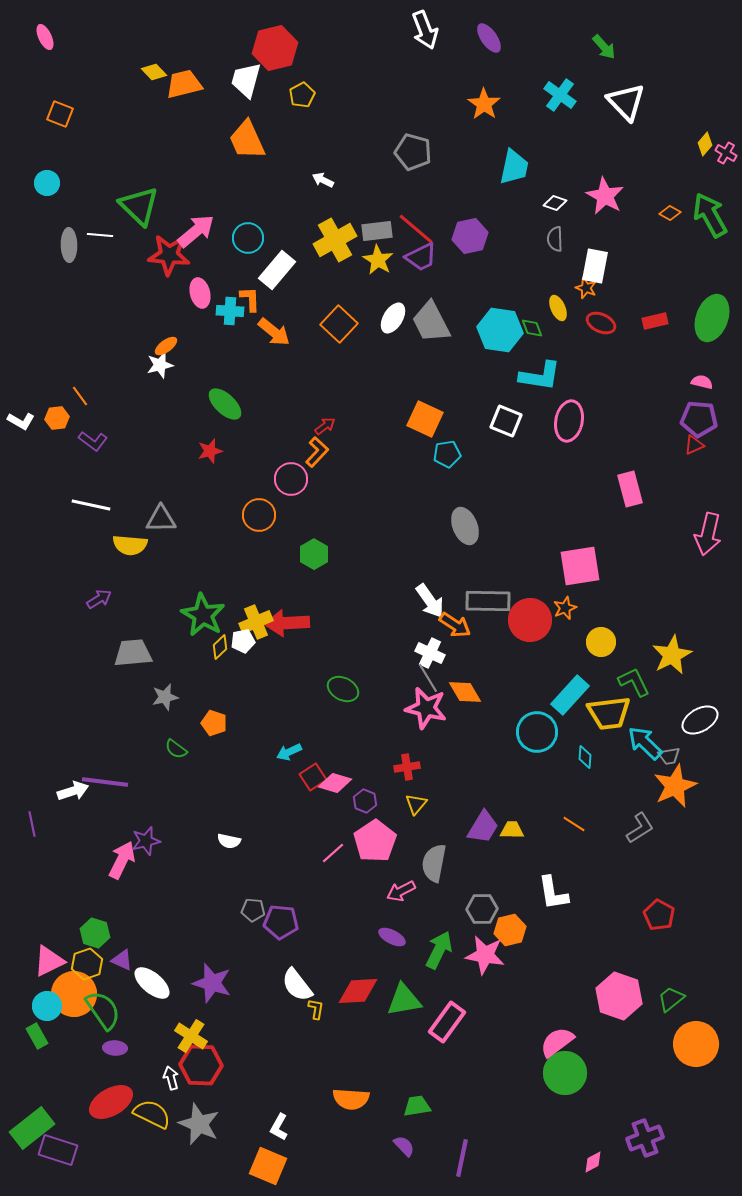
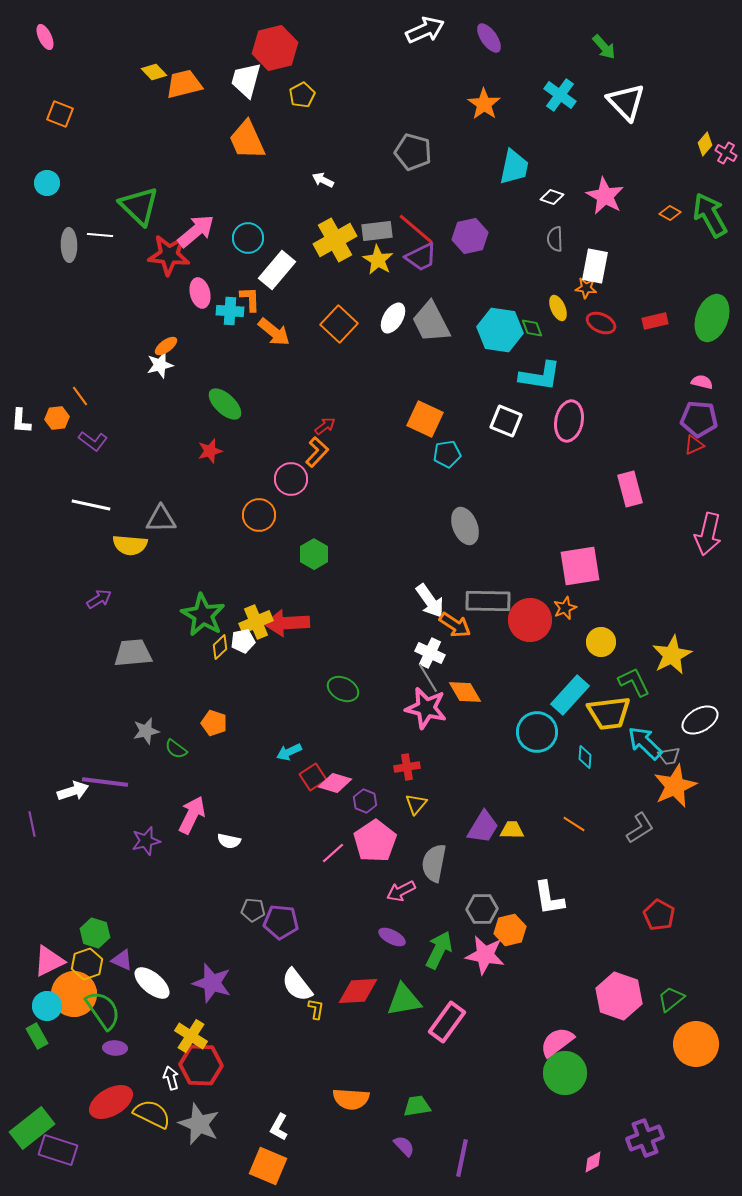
white arrow at (425, 30): rotated 93 degrees counterclockwise
white diamond at (555, 203): moved 3 px left, 6 px up
orange star at (586, 288): rotated 15 degrees counterclockwise
white L-shape at (21, 421): rotated 64 degrees clockwise
gray star at (165, 697): moved 19 px left, 34 px down
pink arrow at (122, 860): moved 70 px right, 45 px up
white L-shape at (553, 893): moved 4 px left, 5 px down
